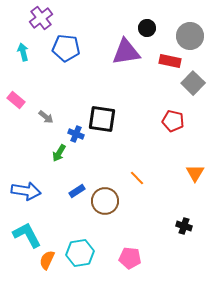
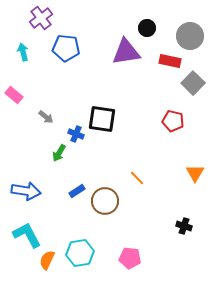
pink rectangle: moved 2 px left, 5 px up
